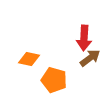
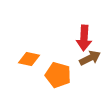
brown arrow: rotated 10 degrees clockwise
orange pentagon: moved 4 px right, 5 px up
